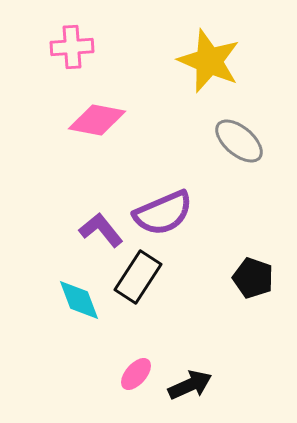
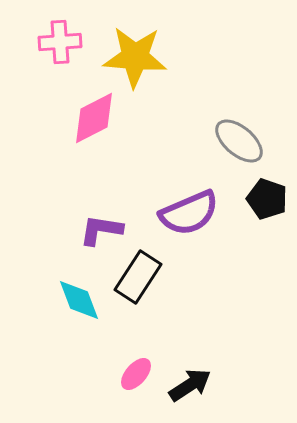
pink cross: moved 12 px left, 5 px up
yellow star: moved 74 px left, 4 px up; rotated 18 degrees counterclockwise
pink diamond: moved 3 px left, 2 px up; rotated 38 degrees counterclockwise
purple semicircle: moved 26 px right
purple L-shape: rotated 42 degrees counterclockwise
black pentagon: moved 14 px right, 79 px up
black arrow: rotated 9 degrees counterclockwise
